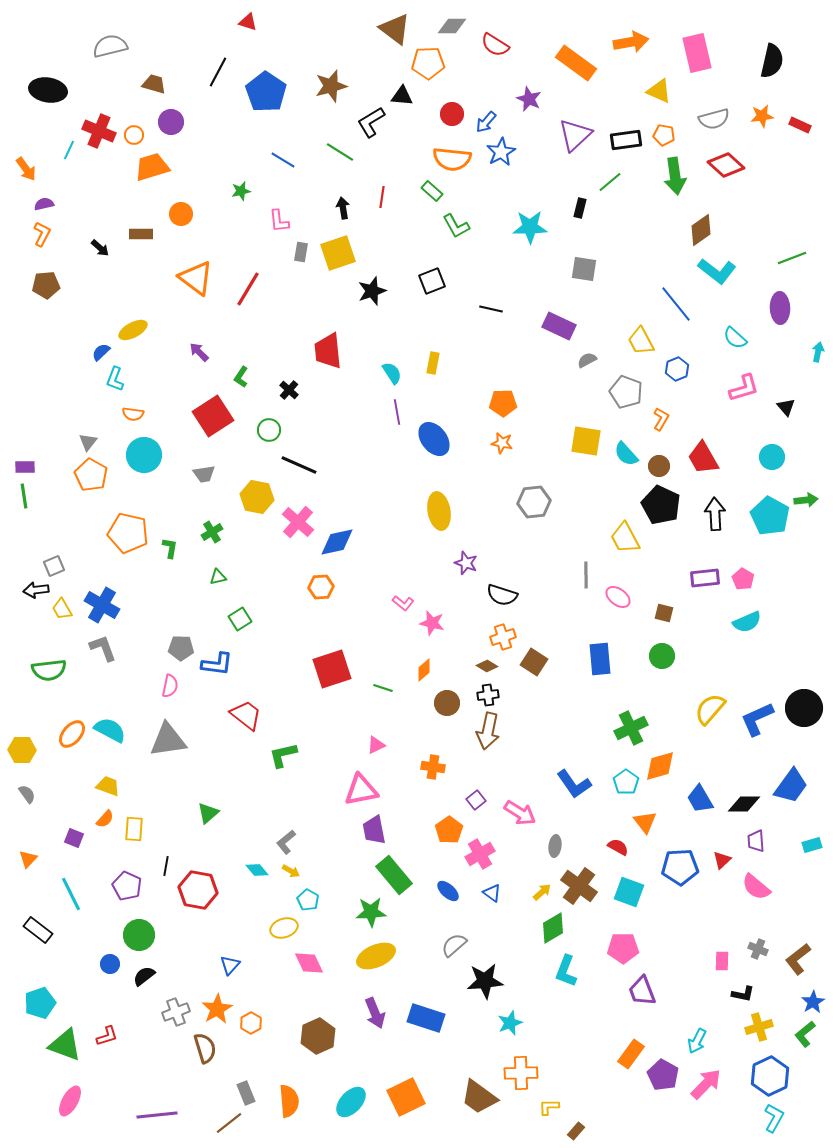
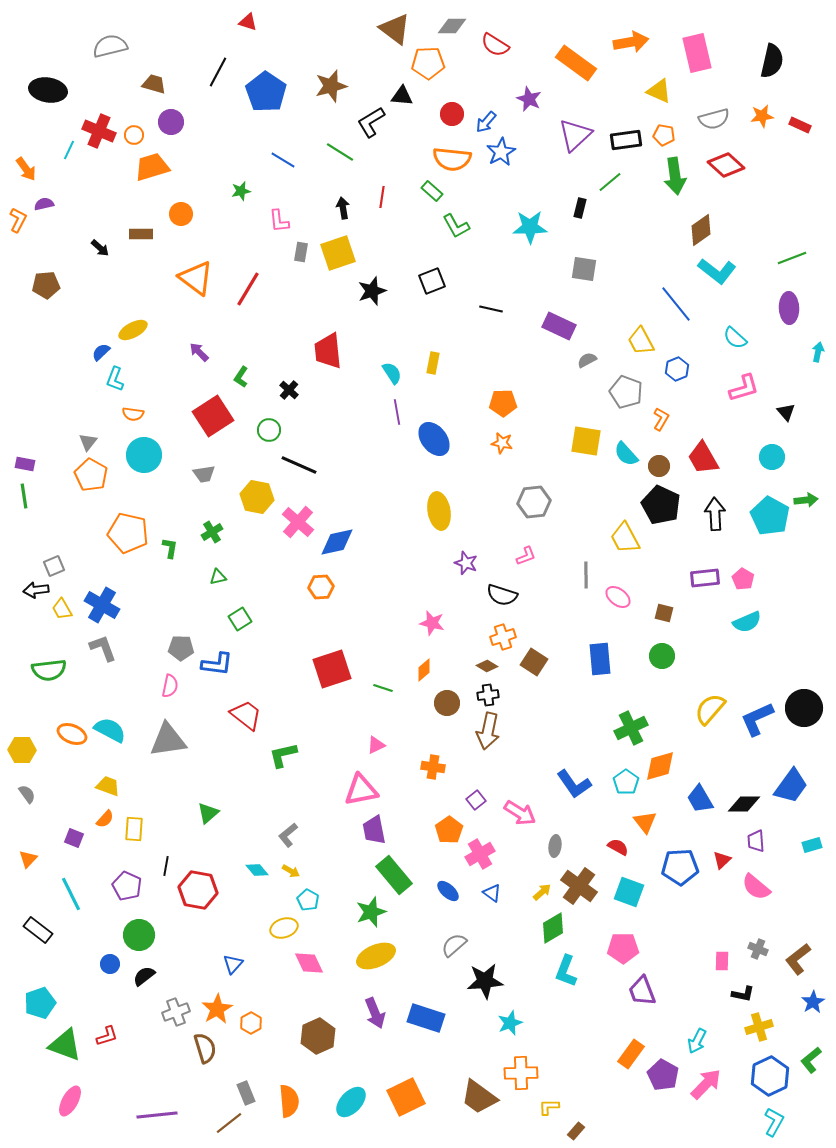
orange L-shape at (42, 234): moved 24 px left, 14 px up
purple ellipse at (780, 308): moved 9 px right
black triangle at (786, 407): moved 5 px down
purple rectangle at (25, 467): moved 3 px up; rotated 12 degrees clockwise
pink L-shape at (403, 603): moved 123 px right, 47 px up; rotated 60 degrees counterclockwise
orange ellipse at (72, 734): rotated 72 degrees clockwise
gray L-shape at (286, 842): moved 2 px right, 7 px up
green star at (371, 912): rotated 16 degrees counterclockwise
blue triangle at (230, 965): moved 3 px right, 1 px up
green L-shape at (805, 1034): moved 6 px right, 26 px down
cyan L-shape at (774, 1118): moved 4 px down
